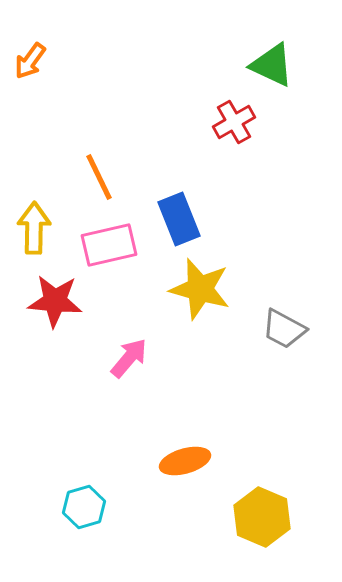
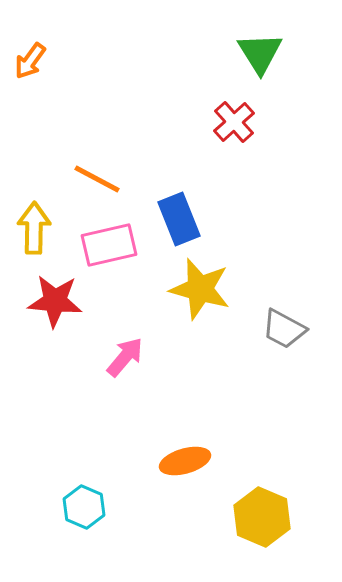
green triangle: moved 12 px left, 12 px up; rotated 33 degrees clockwise
red cross: rotated 12 degrees counterclockwise
orange line: moved 2 px left, 2 px down; rotated 36 degrees counterclockwise
pink arrow: moved 4 px left, 1 px up
cyan hexagon: rotated 21 degrees counterclockwise
